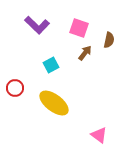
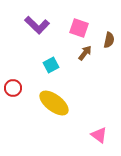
red circle: moved 2 px left
